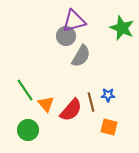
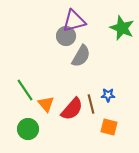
brown line: moved 2 px down
red semicircle: moved 1 px right, 1 px up
green circle: moved 1 px up
